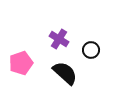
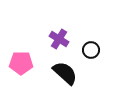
pink pentagon: rotated 20 degrees clockwise
